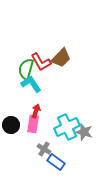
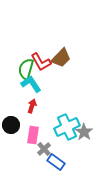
red arrow: moved 4 px left, 5 px up
pink rectangle: moved 11 px down
gray star: rotated 18 degrees clockwise
gray cross: rotated 16 degrees clockwise
